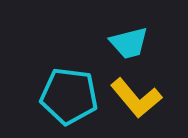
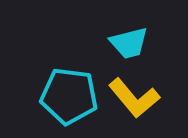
yellow L-shape: moved 2 px left
